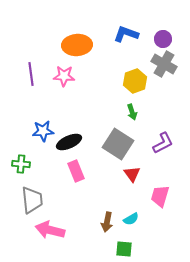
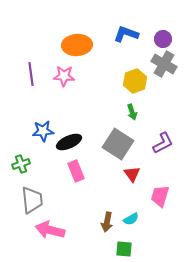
green cross: rotated 24 degrees counterclockwise
